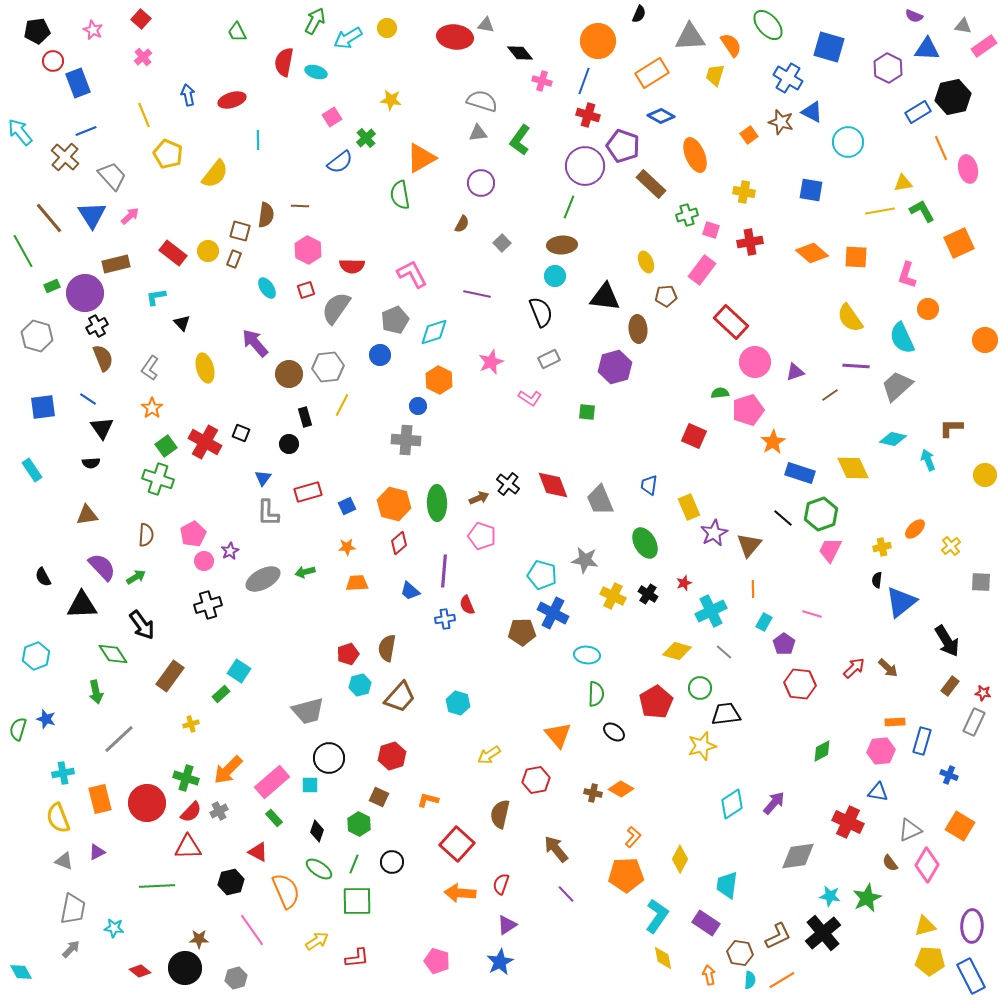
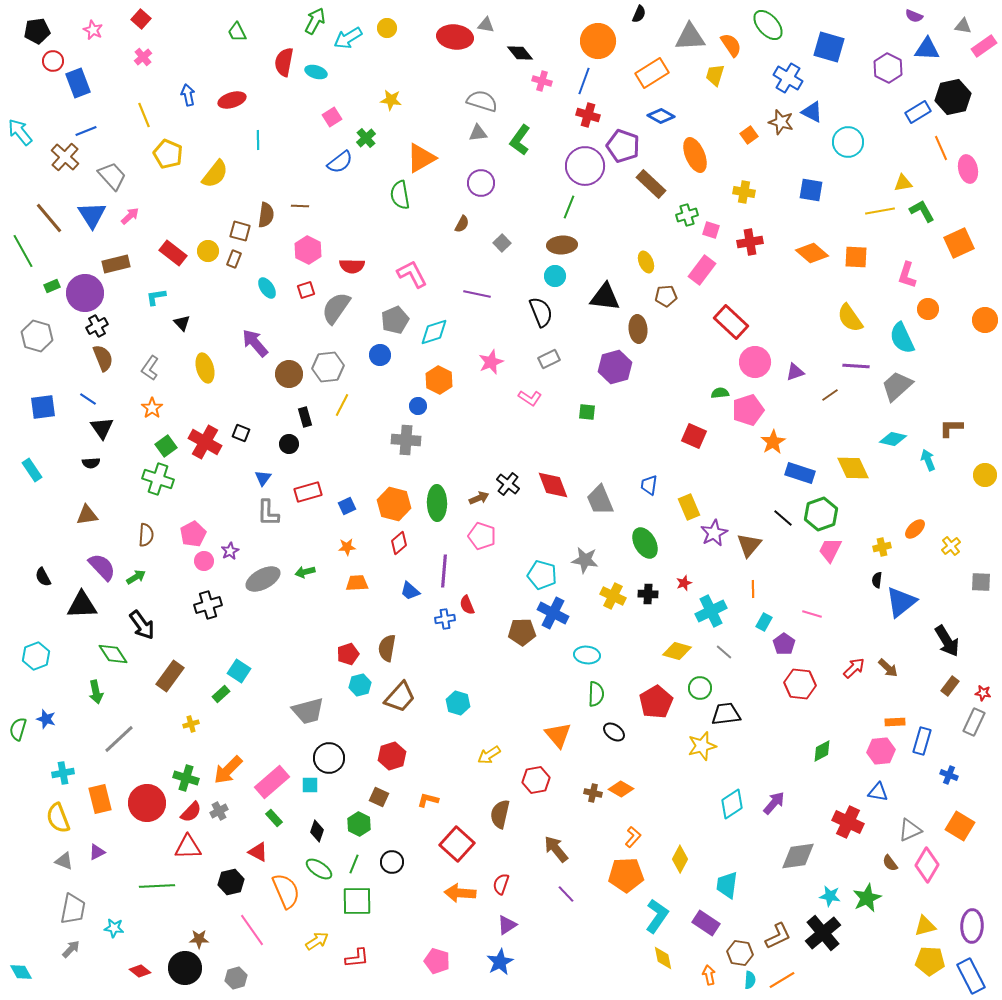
orange circle at (985, 340): moved 20 px up
black cross at (648, 594): rotated 30 degrees counterclockwise
